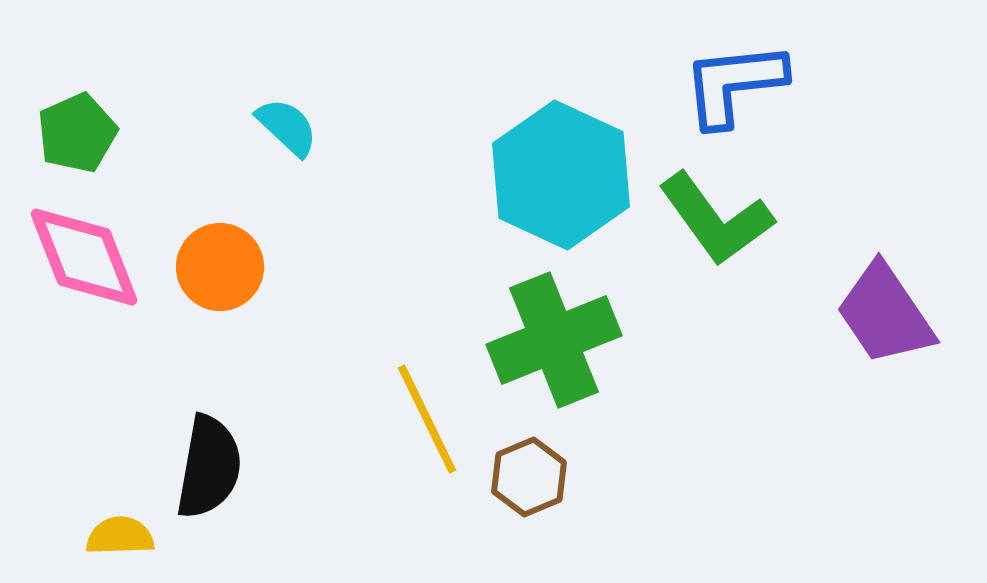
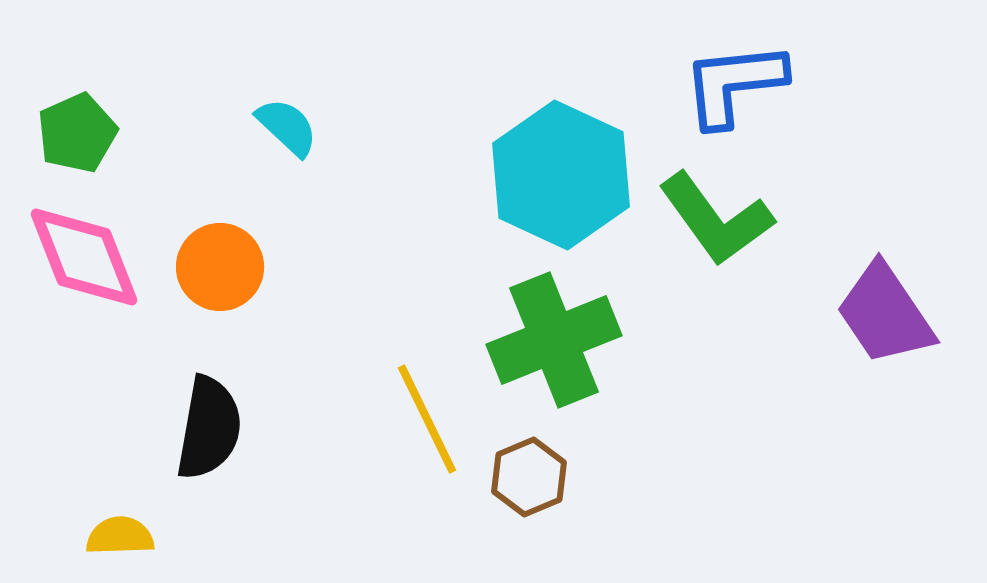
black semicircle: moved 39 px up
